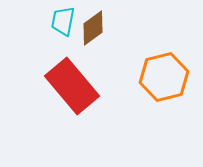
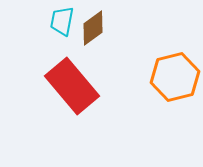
cyan trapezoid: moved 1 px left
orange hexagon: moved 11 px right
